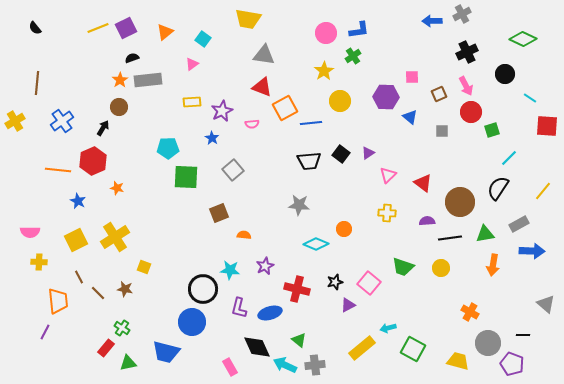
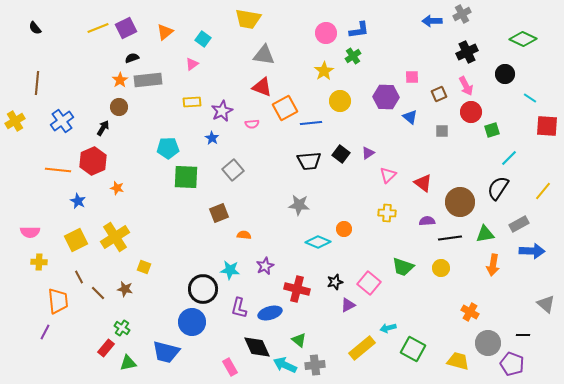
cyan diamond at (316, 244): moved 2 px right, 2 px up
